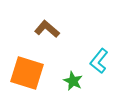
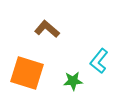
green star: rotated 30 degrees counterclockwise
